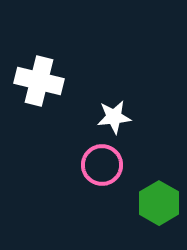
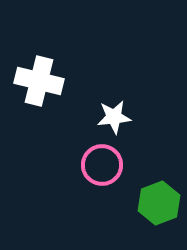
green hexagon: rotated 9 degrees clockwise
